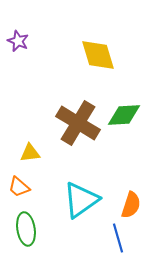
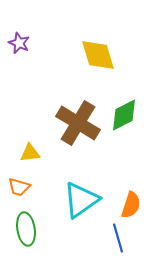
purple star: moved 1 px right, 2 px down
green diamond: rotated 24 degrees counterclockwise
orange trapezoid: rotated 25 degrees counterclockwise
